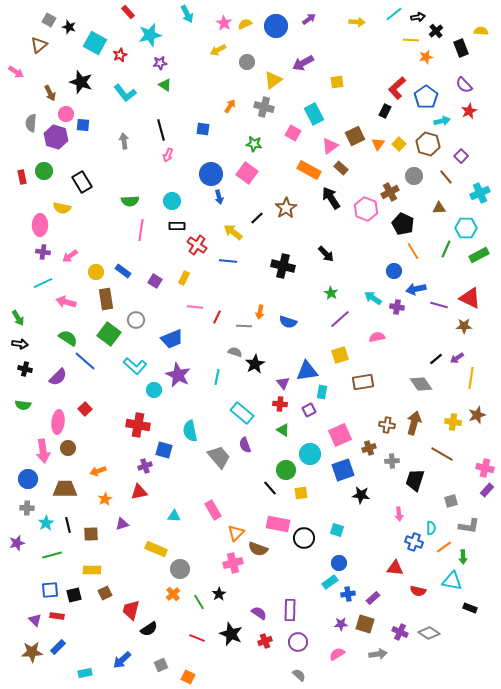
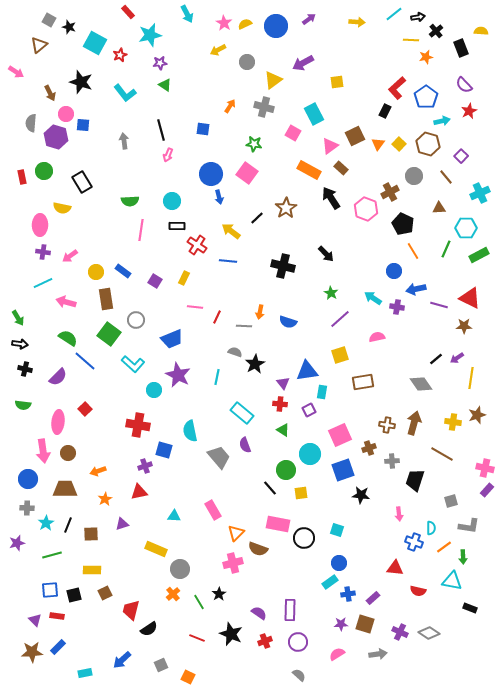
yellow arrow at (233, 232): moved 2 px left, 1 px up
cyan L-shape at (135, 366): moved 2 px left, 2 px up
brown circle at (68, 448): moved 5 px down
black line at (68, 525): rotated 35 degrees clockwise
